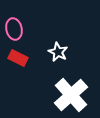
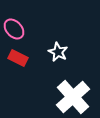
pink ellipse: rotated 30 degrees counterclockwise
white cross: moved 2 px right, 2 px down
